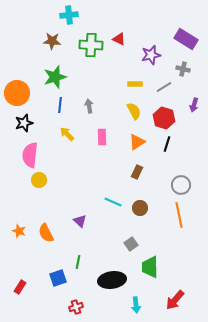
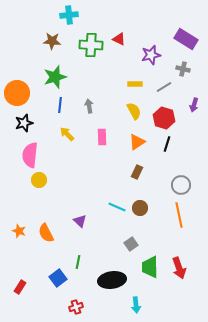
cyan line: moved 4 px right, 5 px down
blue square: rotated 18 degrees counterclockwise
red arrow: moved 4 px right, 32 px up; rotated 60 degrees counterclockwise
